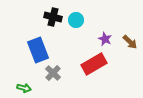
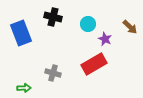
cyan circle: moved 12 px right, 4 px down
brown arrow: moved 15 px up
blue rectangle: moved 17 px left, 17 px up
gray cross: rotated 28 degrees counterclockwise
green arrow: rotated 16 degrees counterclockwise
